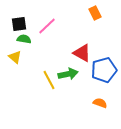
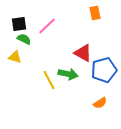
orange rectangle: rotated 16 degrees clockwise
green semicircle: rotated 16 degrees clockwise
red triangle: moved 1 px right
yellow triangle: rotated 24 degrees counterclockwise
green arrow: rotated 24 degrees clockwise
orange semicircle: rotated 128 degrees clockwise
